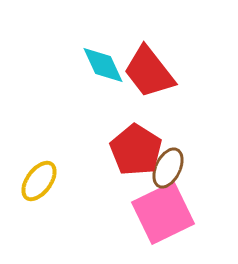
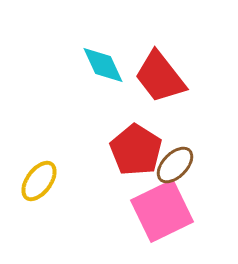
red trapezoid: moved 11 px right, 5 px down
brown ellipse: moved 7 px right, 3 px up; rotated 18 degrees clockwise
pink square: moved 1 px left, 2 px up
